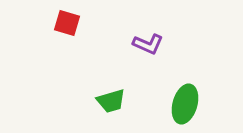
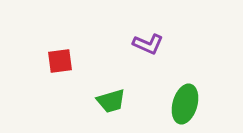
red square: moved 7 px left, 38 px down; rotated 24 degrees counterclockwise
